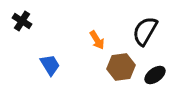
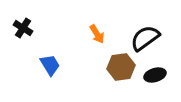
black cross: moved 1 px right, 7 px down
black semicircle: moved 7 px down; rotated 24 degrees clockwise
orange arrow: moved 6 px up
black ellipse: rotated 20 degrees clockwise
